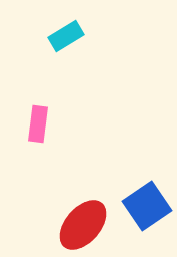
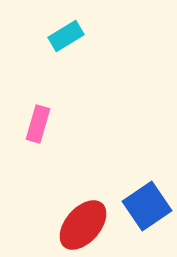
pink rectangle: rotated 9 degrees clockwise
